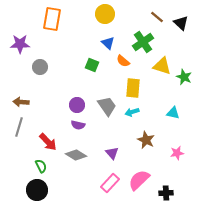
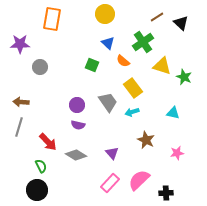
brown line: rotated 72 degrees counterclockwise
yellow rectangle: rotated 42 degrees counterclockwise
gray trapezoid: moved 1 px right, 4 px up
